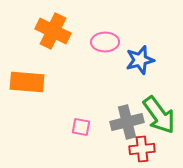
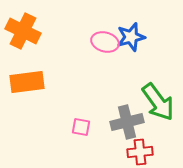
orange cross: moved 30 px left
pink ellipse: rotated 16 degrees clockwise
blue star: moved 9 px left, 23 px up
orange rectangle: rotated 12 degrees counterclockwise
green arrow: moved 1 px left, 13 px up
red cross: moved 2 px left, 3 px down
